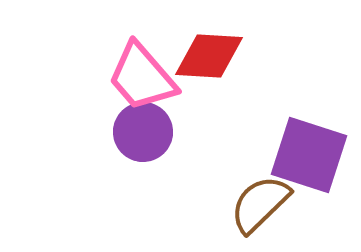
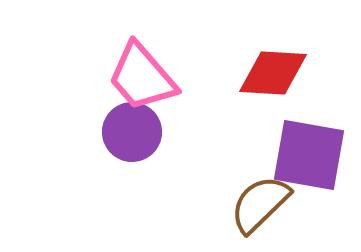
red diamond: moved 64 px right, 17 px down
purple circle: moved 11 px left
purple square: rotated 8 degrees counterclockwise
